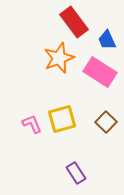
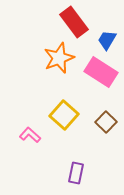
blue trapezoid: rotated 55 degrees clockwise
pink rectangle: moved 1 px right
yellow square: moved 2 px right, 4 px up; rotated 32 degrees counterclockwise
pink L-shape: moved 2 px left, 11 px down; rotated 25 degrees counterclockwise
purple rectangle: rotated 45 degrees clockwise
